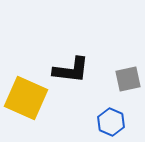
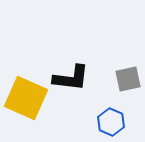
black L-shape: moved 8 px down
